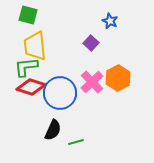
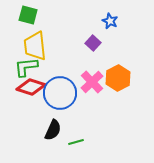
purple square: moved 2 px right
